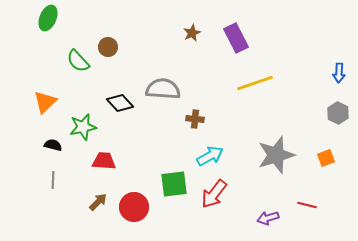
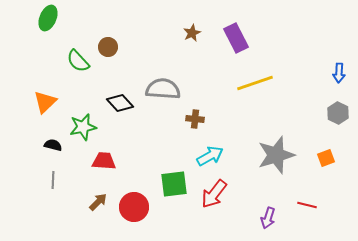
purple arrow: rotated 55 degrees counterclockwise
